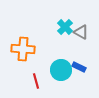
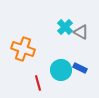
orange cross: rotated 15 degrees clockwise
blue rectangle: moved 1 px right, 1 px down
red line: moved 2 px right, 2 px down
